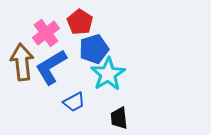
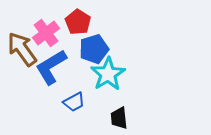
red pentagon: moved 2 px left
brown arrow: moved 13 px up; rotated 30 degrees counterclockwise
